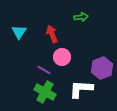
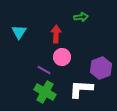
red arrow: moved 4 px right; rotated 24 degrees clockwise
purple hexagon: moved 1 px left
